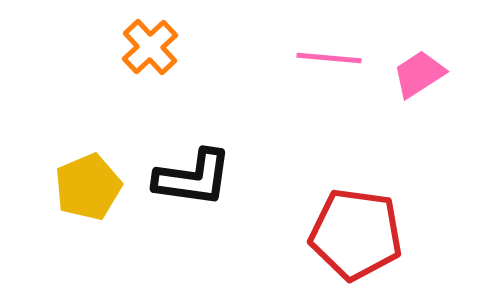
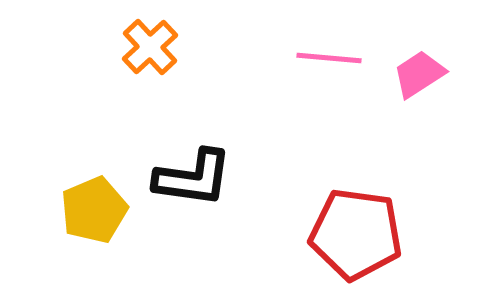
yellow pentagon: moved 6 px right, 23 px down
